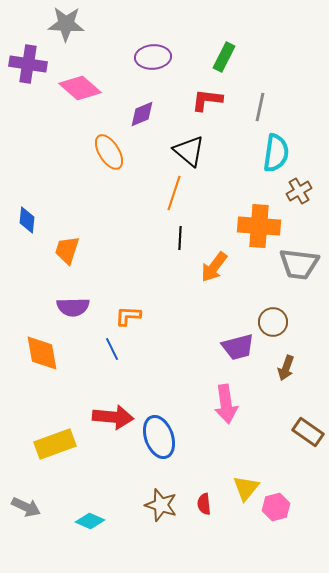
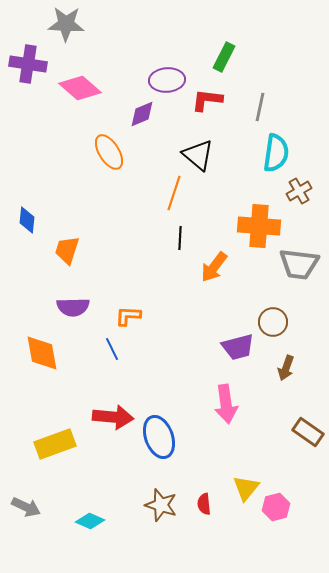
purple ellipse: moved 14 px right, 23 px down
black triangle: moved 9 px right, 4 px down
